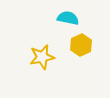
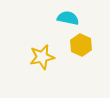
yellow hexagon: rotated 10 degrees counterclockwise
